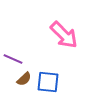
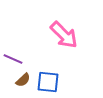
brown semicircle: moved 1 px left, 1 px down
